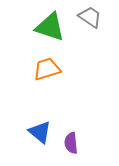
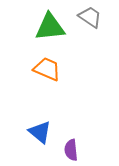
green triangle: rotated 24 degrees counterclockwise
orange trapezoid: rotated 40 degrees clockwise
purple semicircle: moved 7 px down
